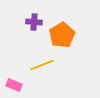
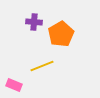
orange pentagon: moved 1 px left, 1 px up
yellow line: moved 1 px down
